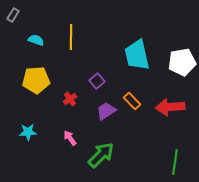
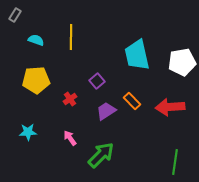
gray rectangle: moved 2 px right
